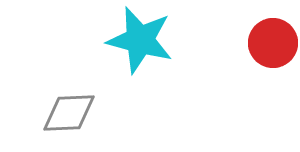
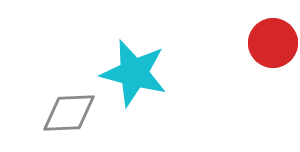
cyan star: moved 6 px left, 33 px down
